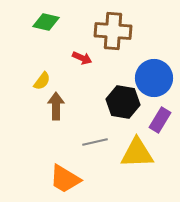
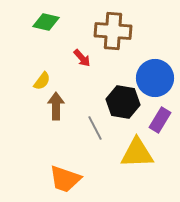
red arrow: rotated 24 degrees clockwise
blue circle: moved 1 px right
gray line: moved 14 px up; rotated 75 degrees clockwise
orange trapezoid: rotated 12 degrees counterclockwise
